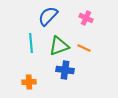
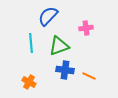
pink cross: moved 10 px down; rotated 32 degrees counterclockwise
orange line: moved 5 px right, 28 px down
orange cross: rotated 32 degrees clockwise
